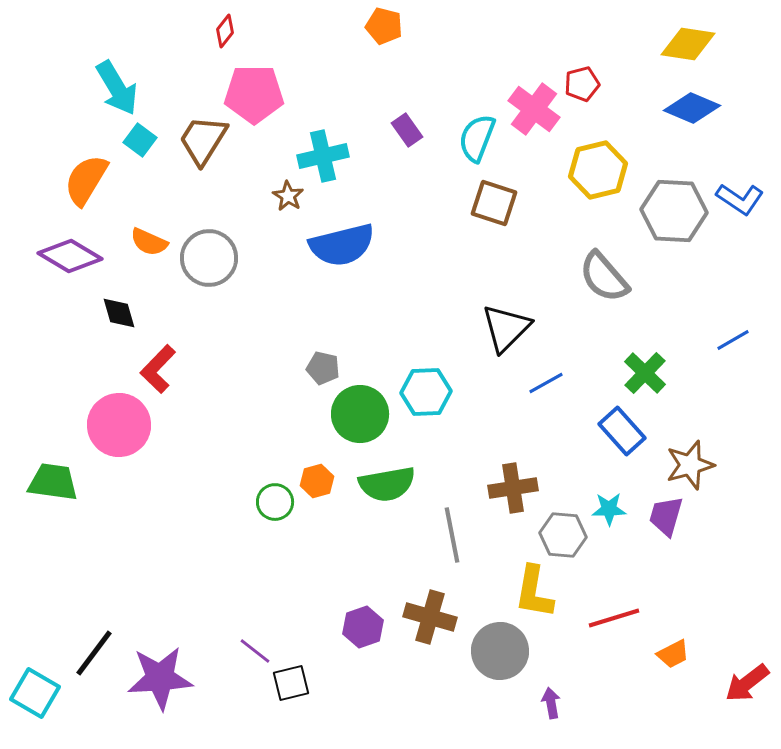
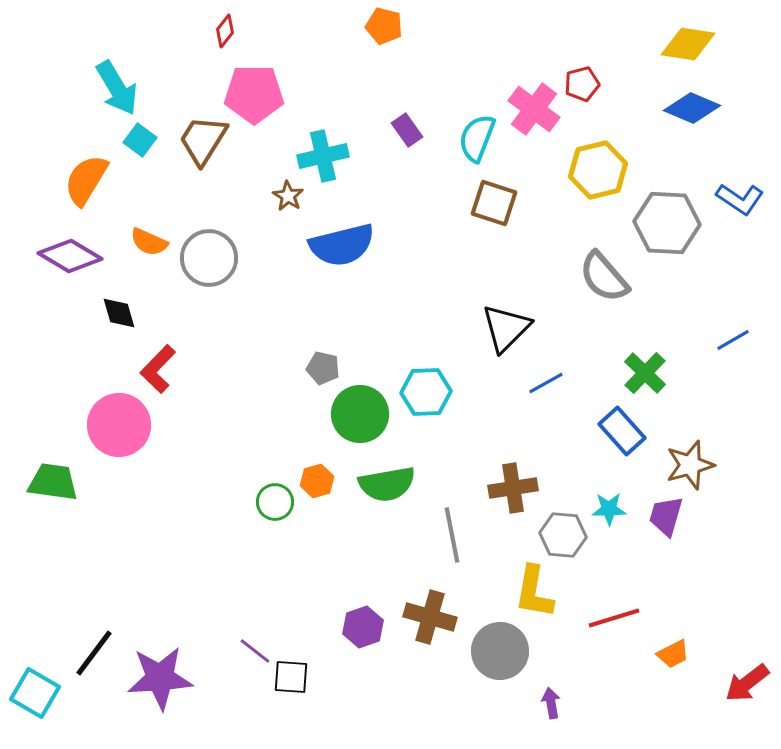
gray hexagon at (674, 211): moved 7 px left, 12 px down
black square at (291, 683): moved 6 px up; rotated 18 degrees clockwise
